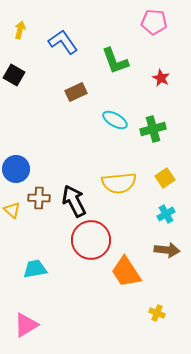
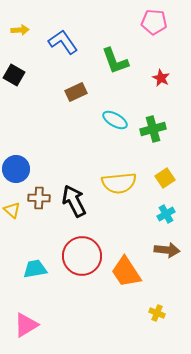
yellow arrow: rotated 72 degrees clockwise
red circle: moved 9 px left, 16 px down
